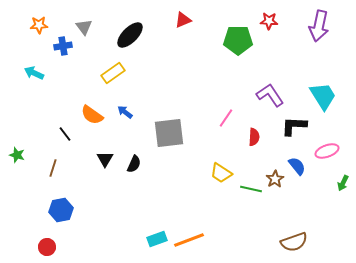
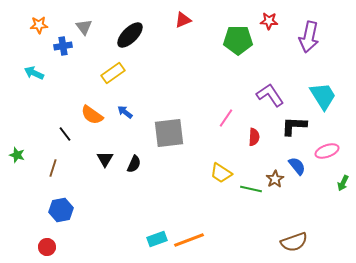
purple arrow: moved 10 px left, 11 px down
